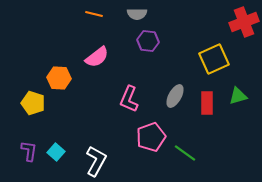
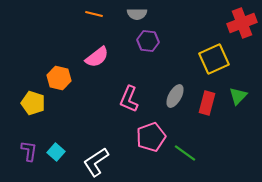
red cross: moved 2 px left, 1 px down
orange hexagon: rotated 10 degrees clockwise
green triangle: rotated 30 degrees counterclockwise
red rectangle: rotated 15 degrees clockwise
white L-shape: moved 1 px down; rotated 152 degrees counterclockwise
